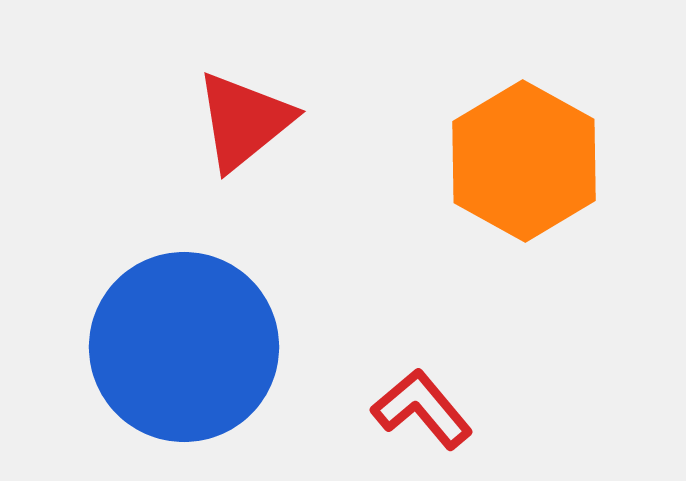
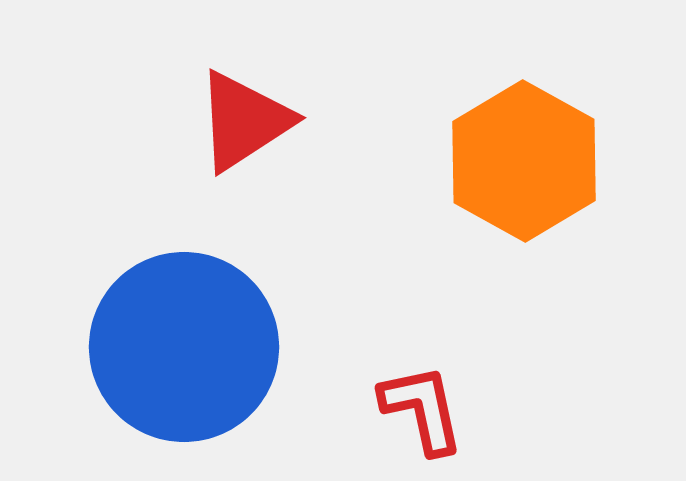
red triangle: rotated 6 degrees clockwise
red L-shape: rotated 28 degrees clockwise
